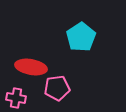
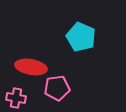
cyan pentagon: rotated 16 degrees counterclockwise
